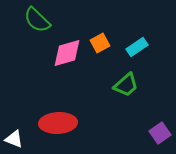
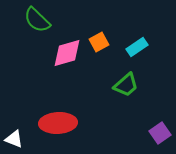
orange square: moved 1 px left, 1 px up
